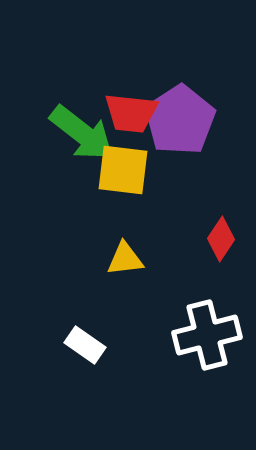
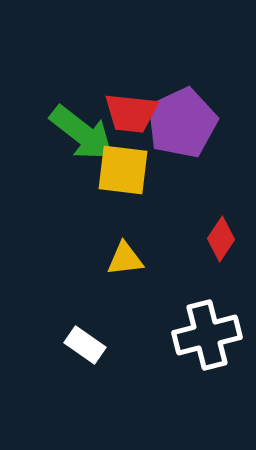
purple pentagon: moved 2 px right, 3 px down; rotated 8 degrees clockwise
